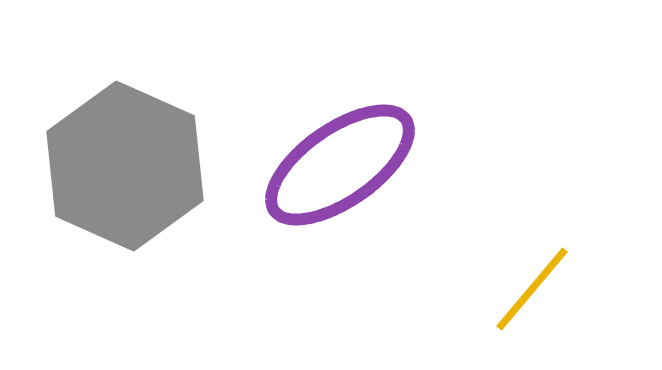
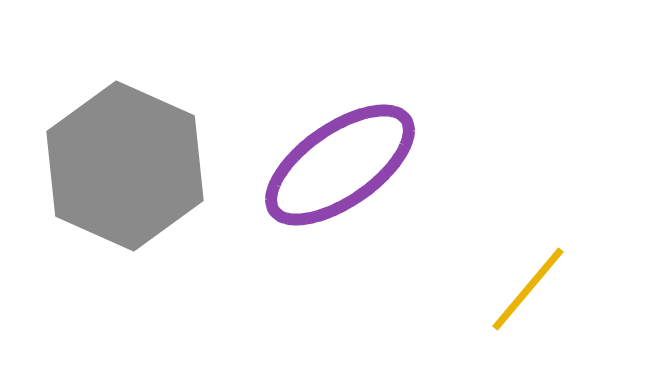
yellow line: moved 4 px left
